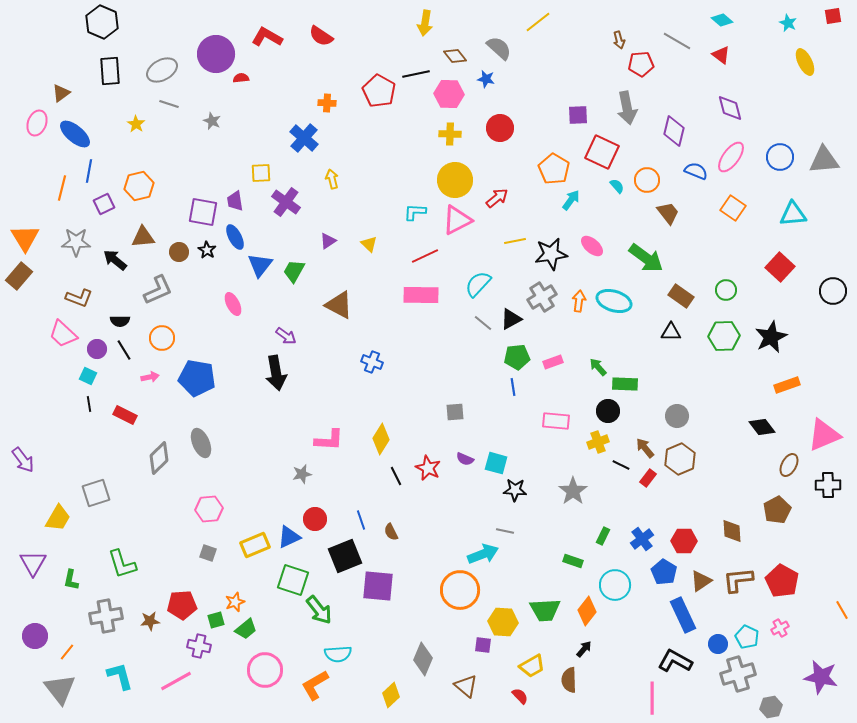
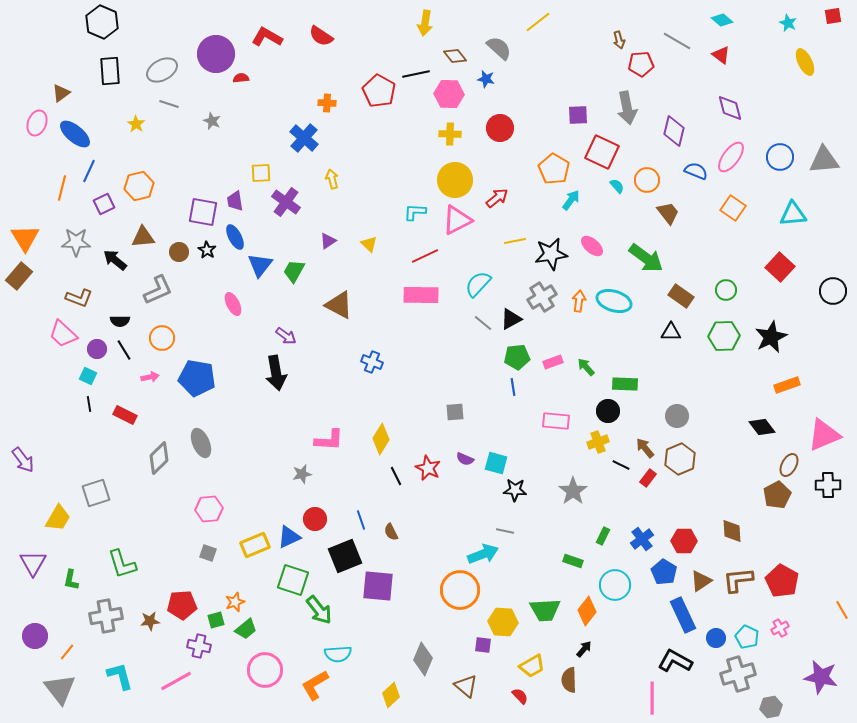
blue line at (89, 171): rotated 15 degrees clockwise
green arrow at (598, 367): moved 12 px left
brown pentagon at (777, 510): moved 15 px up
blue circle at (718, 644): moved 2 px left, 6 px up
